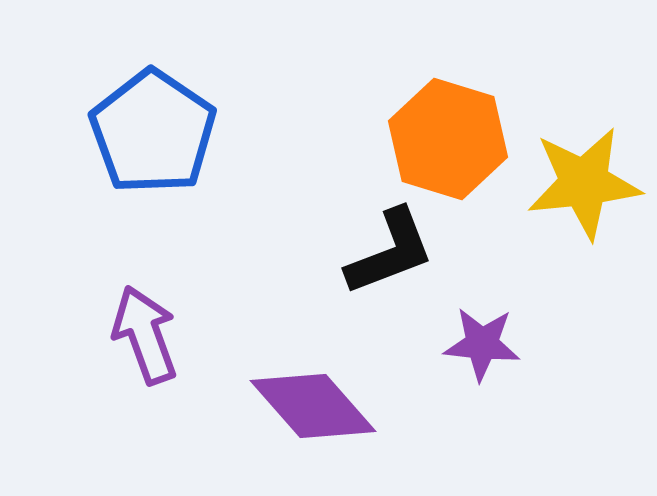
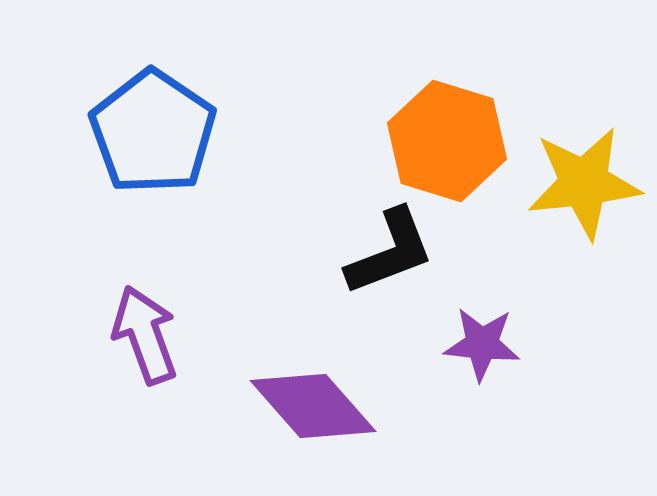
orange hexagon: moved 1 px left, 2 px down
